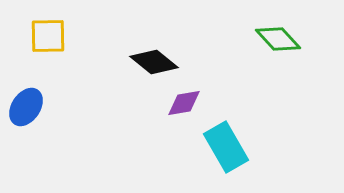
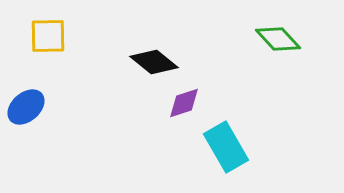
purple diamond: rotated 9 degrees counterclockwise
blue ellipse: rotated 15 degrees clockwise
